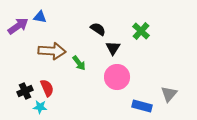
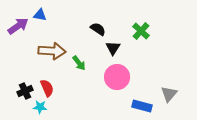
blue triangle: moved 2 px up
